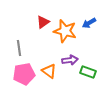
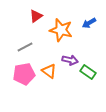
red triangle: moved 7 px left, 6 px up
orange star: moved 4 px left, 1 px up
gray line: moved 6 px right, 1 px up; rotated 70 degrees clockwise
purple arrow: rotated 21 degrees clockwise
green rectangle: rotated 14 degrees clockwise
